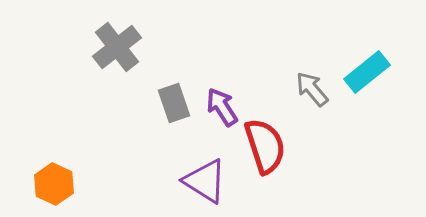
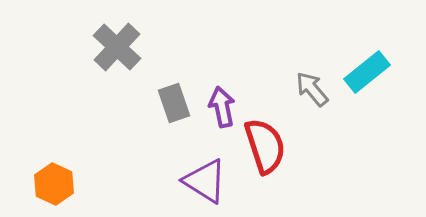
gray cross: rotated 9 degrees counterclockwise
purple arrow: rotated 21 degrees clockwise
